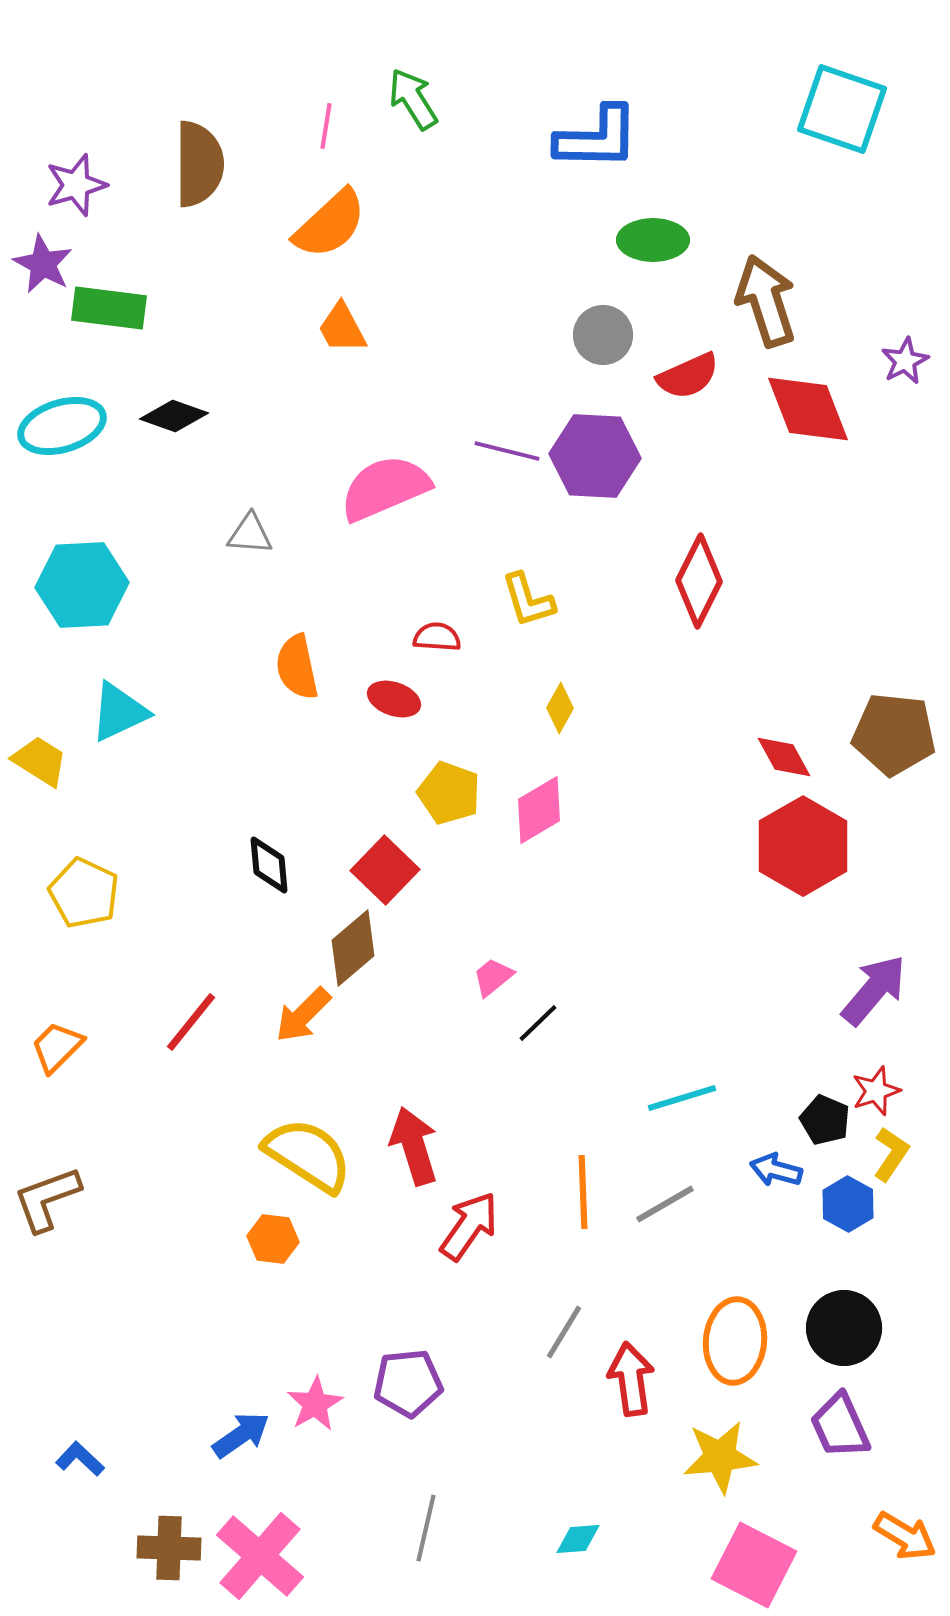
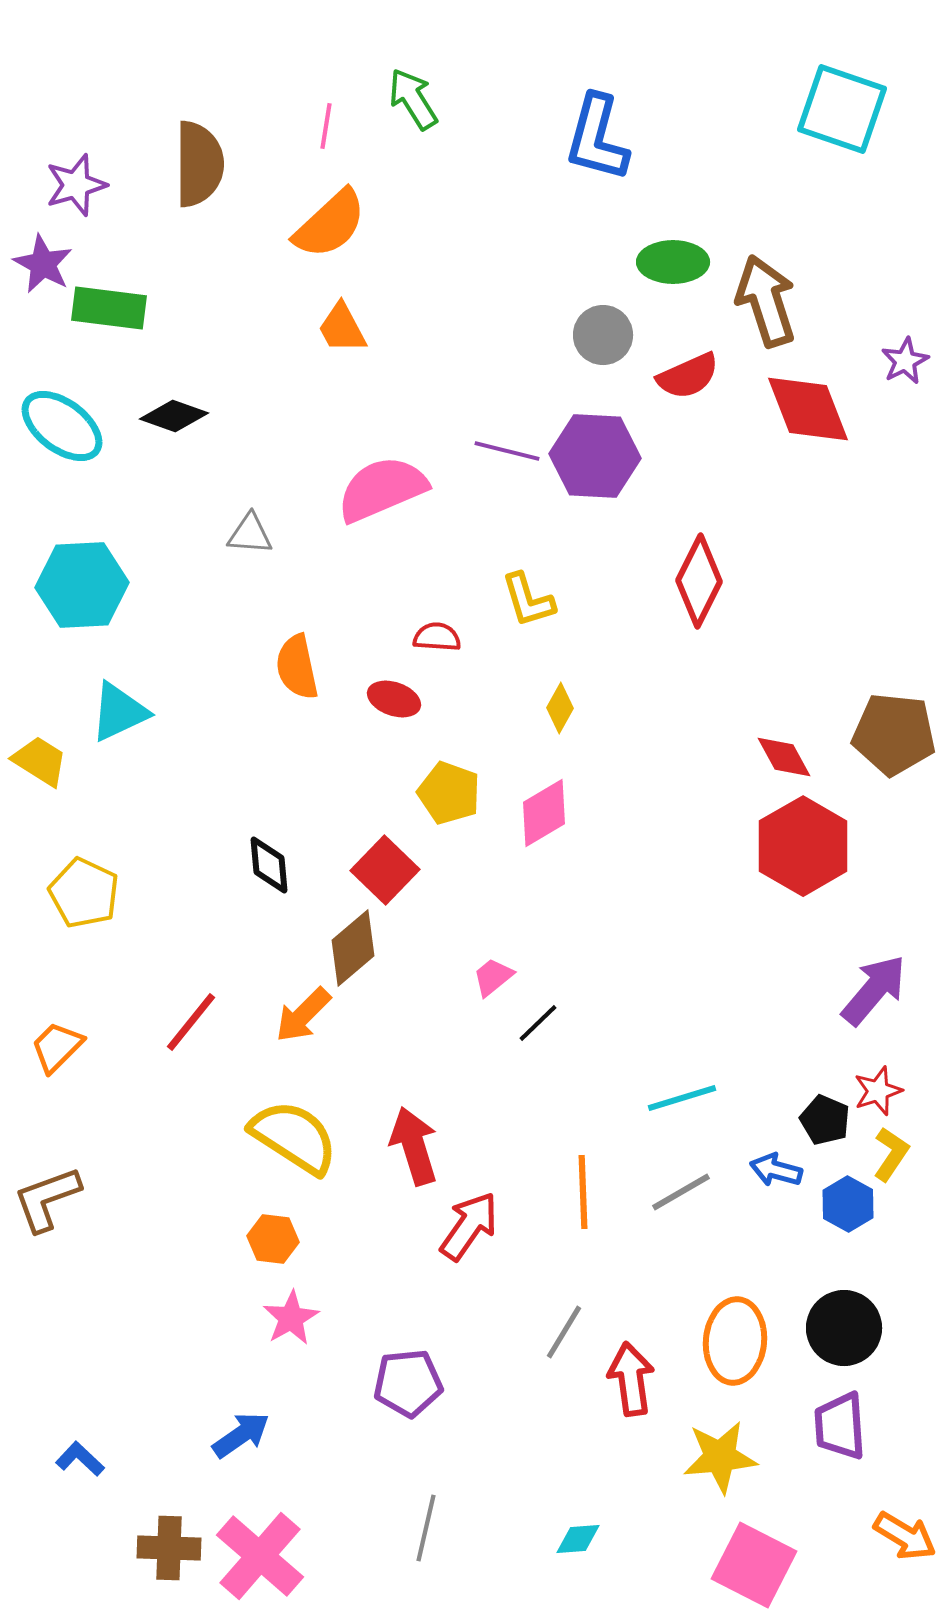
blue L-shape at (597, 138): rotated 104 degrees clockwise
green ellipse at (653, 240): moved 20 px right, 22 px down
cyan ellipse at (62, 426): rotated 54 degrees clockwise
pink semicircle at (385, 488): moved 3 px left, 1 px down
pink diamond at (539, 810): moved 5 px right, 3 px down
red star at (876, 1091): moved 2 px right
yellow semicircle at (308, 1155): moved 14 px left, 18 px up
gray line at (665, 1204): moved 16 px right, 12 px up
pink star at (315, 1404): moved 24 px left, 86 px up
purple trapezoid at (840, 1426): rotated 20 degrees clockwise
